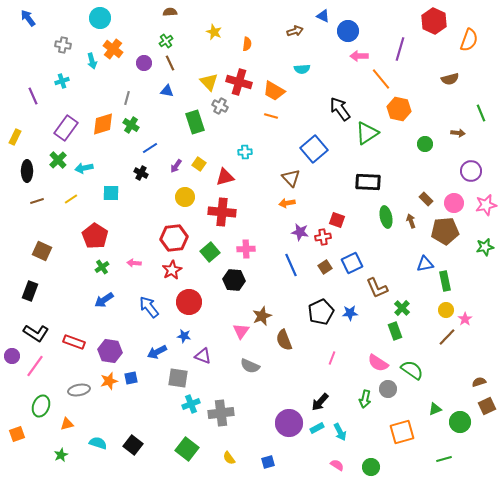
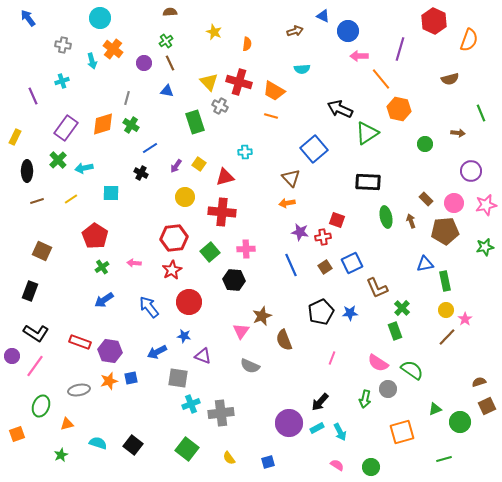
black arrow at (340, 109): rotated 30 degrees counterclockwise
red rectangle at (74, 342): moved 6 px right
